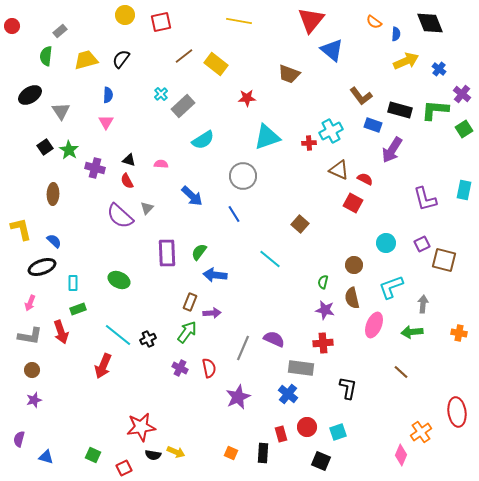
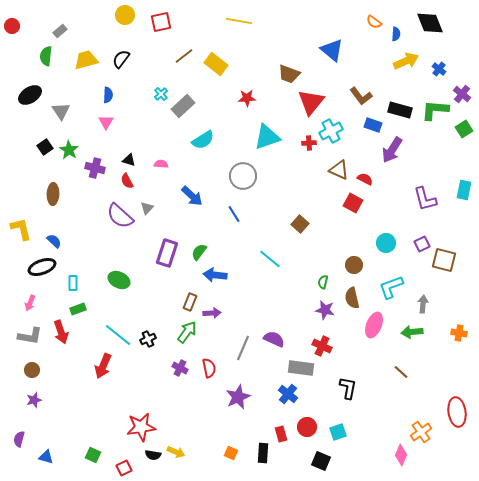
red triangle at (311, 20): moved 82 px down
purple rectangle at (167, 253): rotated 20 degrees clockwise
red cross at (323, 343): moved 1 px left, 3 px down; rotated 30 degrees clockwise
